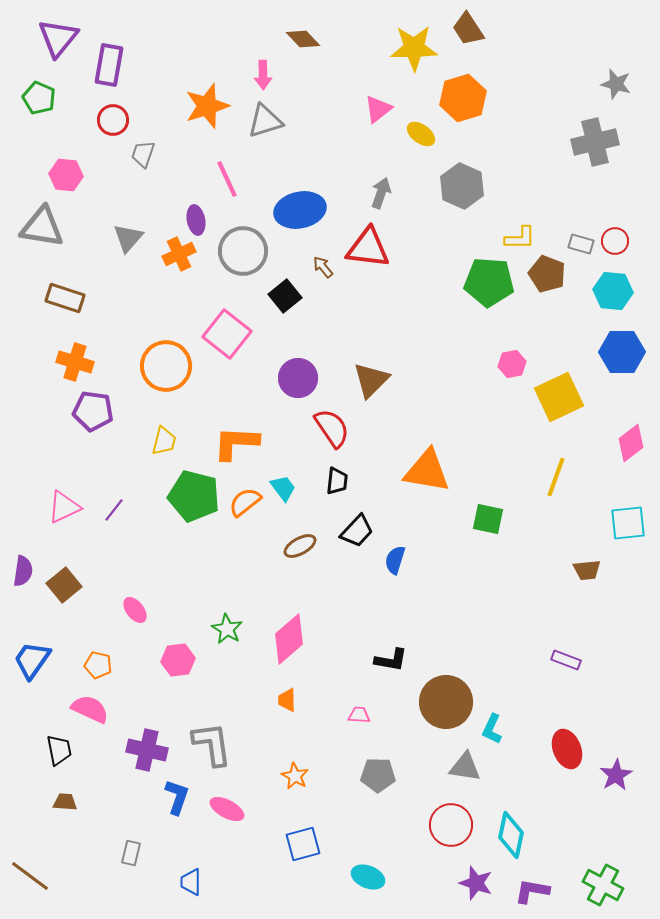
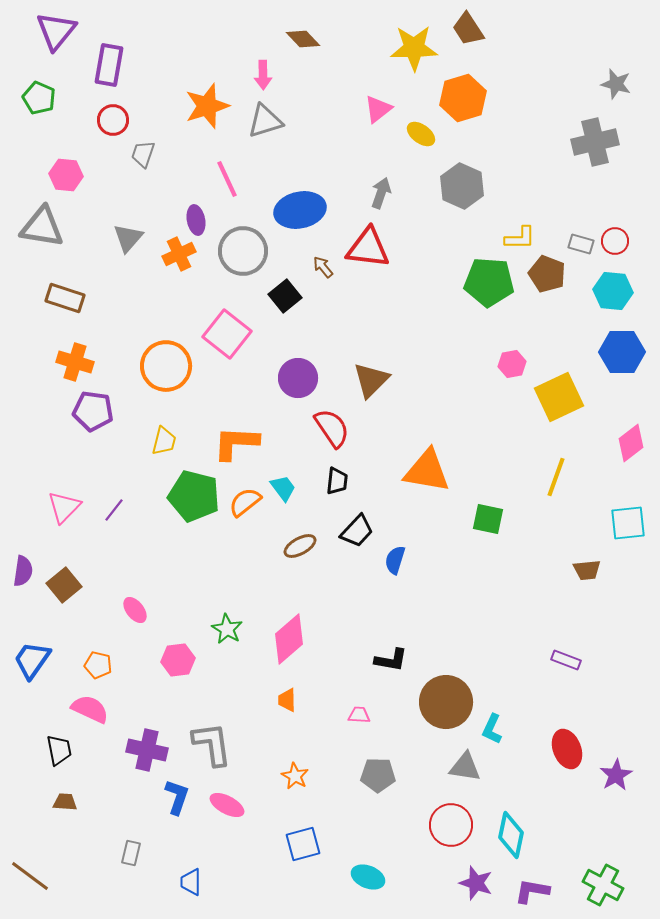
purple triangle at (58, 38): moved 2 px left, 7 px up
pink triangle at (64, 507): rotated 21 degrees counterclockwise
pink ellipse at (227, 809): moved 4 px up
